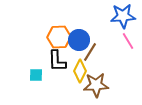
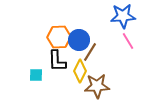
brown star: moved 1 px right, 1 px down
